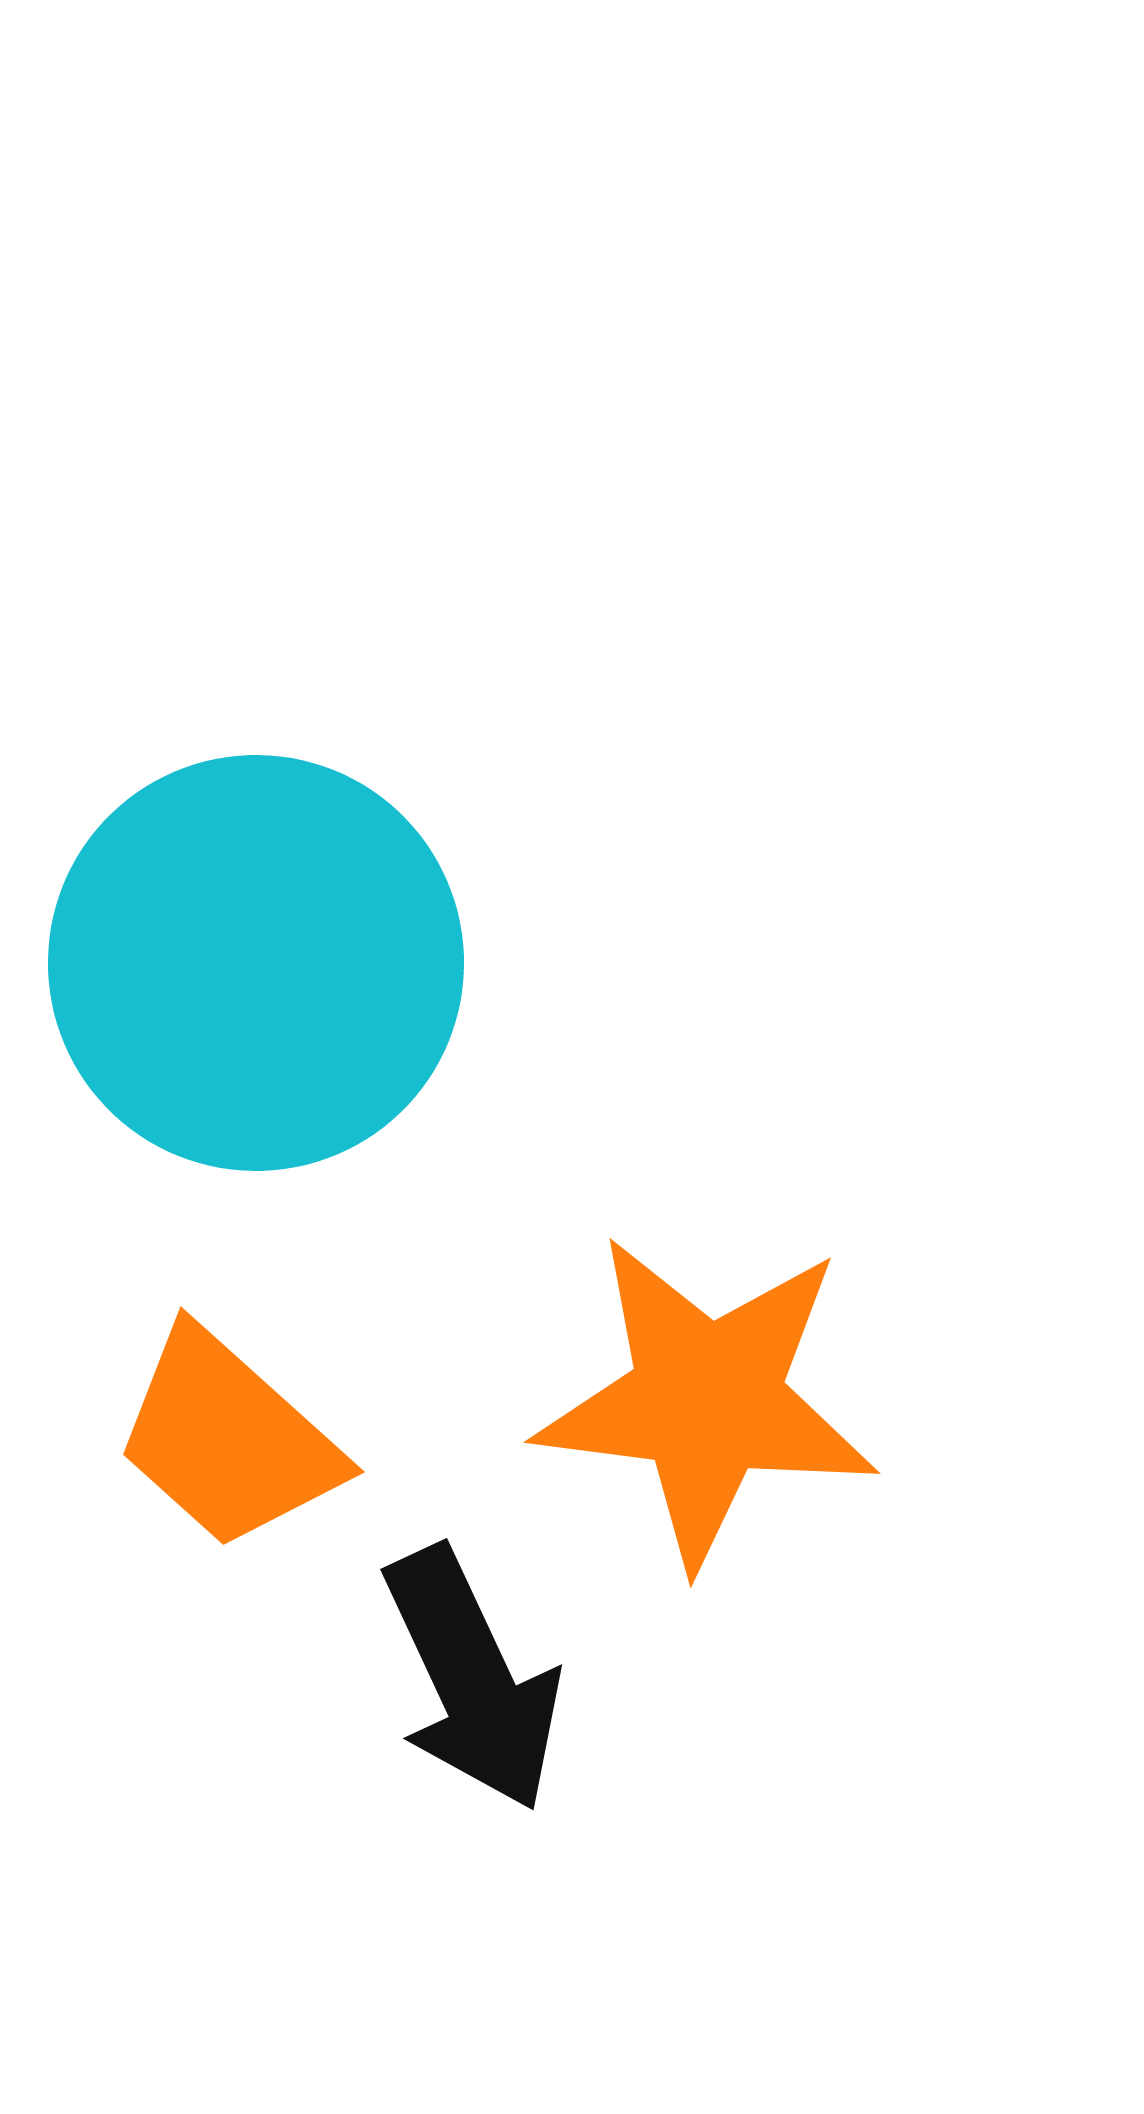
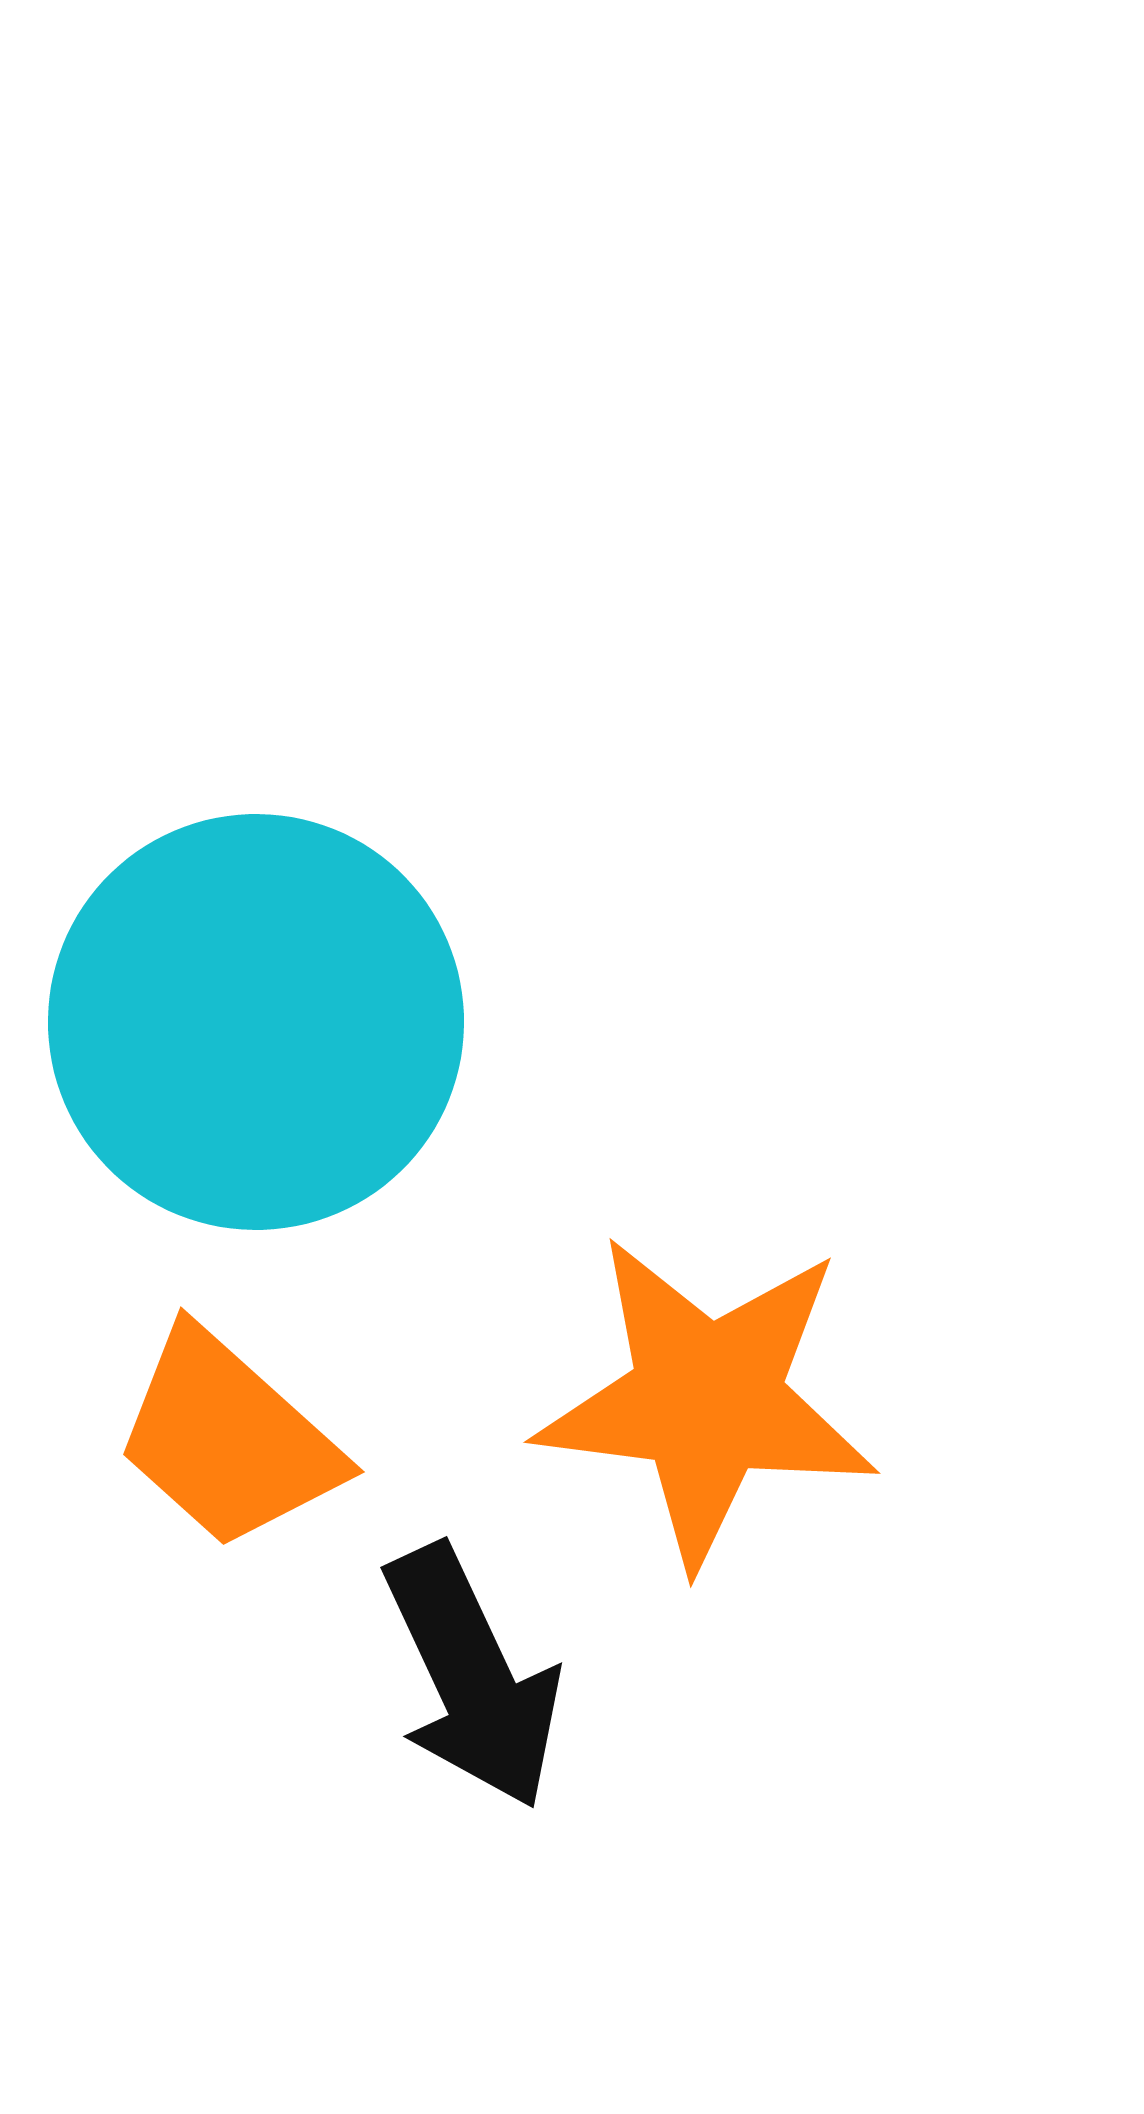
cyan circle: moved 59 px down
black arrow: moved 2 px up
